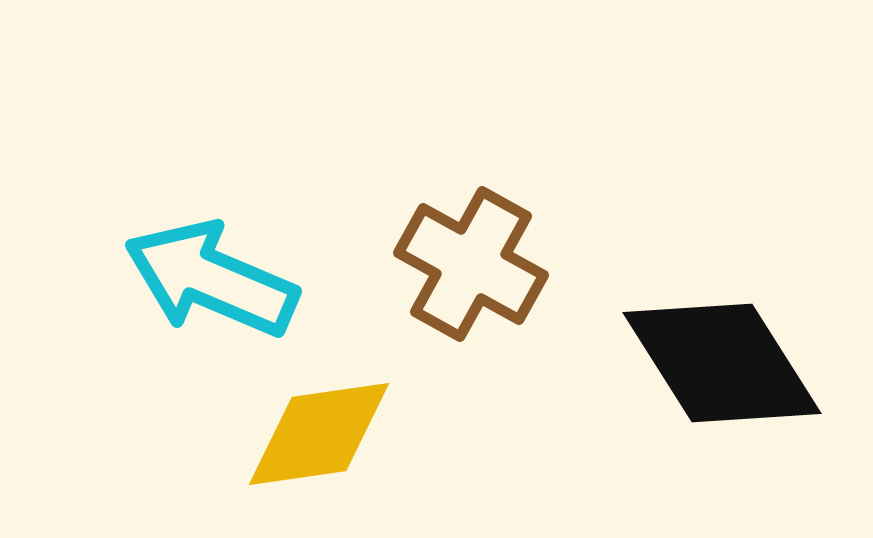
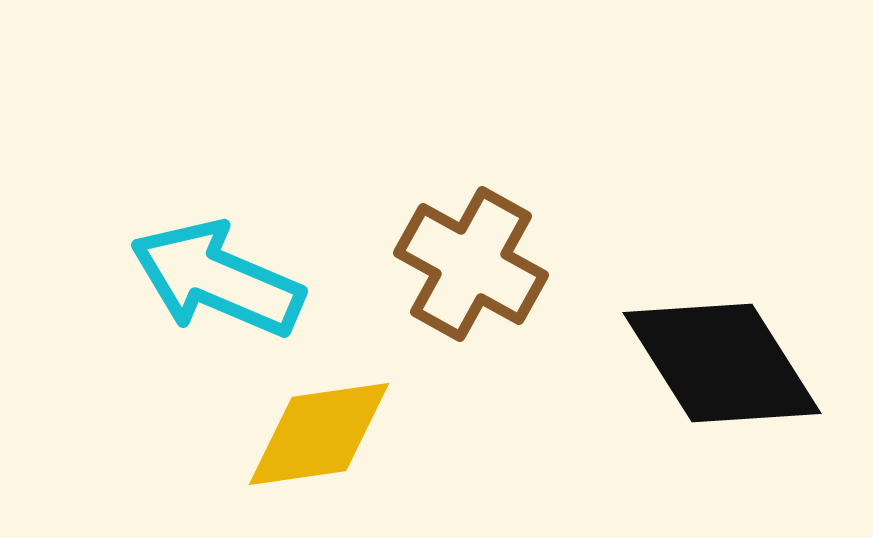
cyan arrow: moved 6 px right
